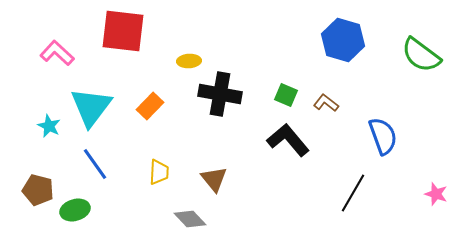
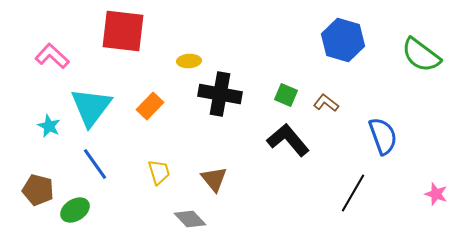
pink L-shape: moved 5 px left, 3 px down
yellow trapezoid: rotated 20 degrees counterclockwise
green ellipse: rotated 16 degrees counterclockwise
